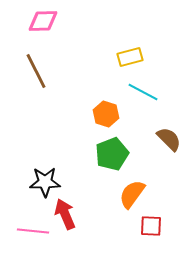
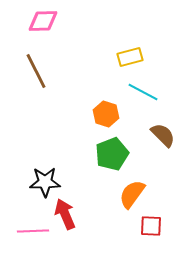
brown semicircle: moved 6 px left, 4 px up
pink line: rotated 8 degrees counterclockwise
